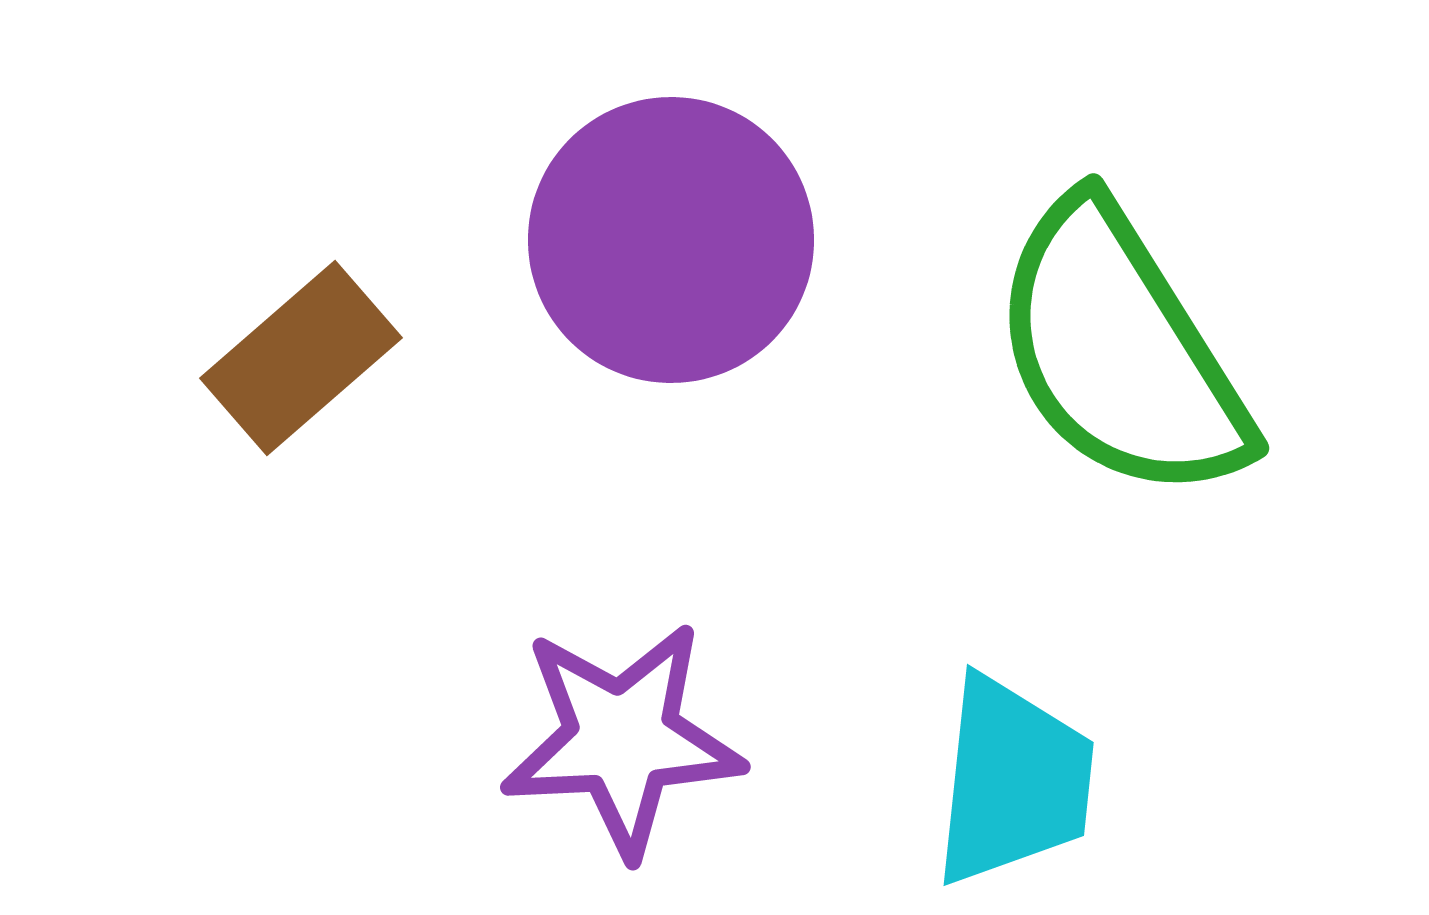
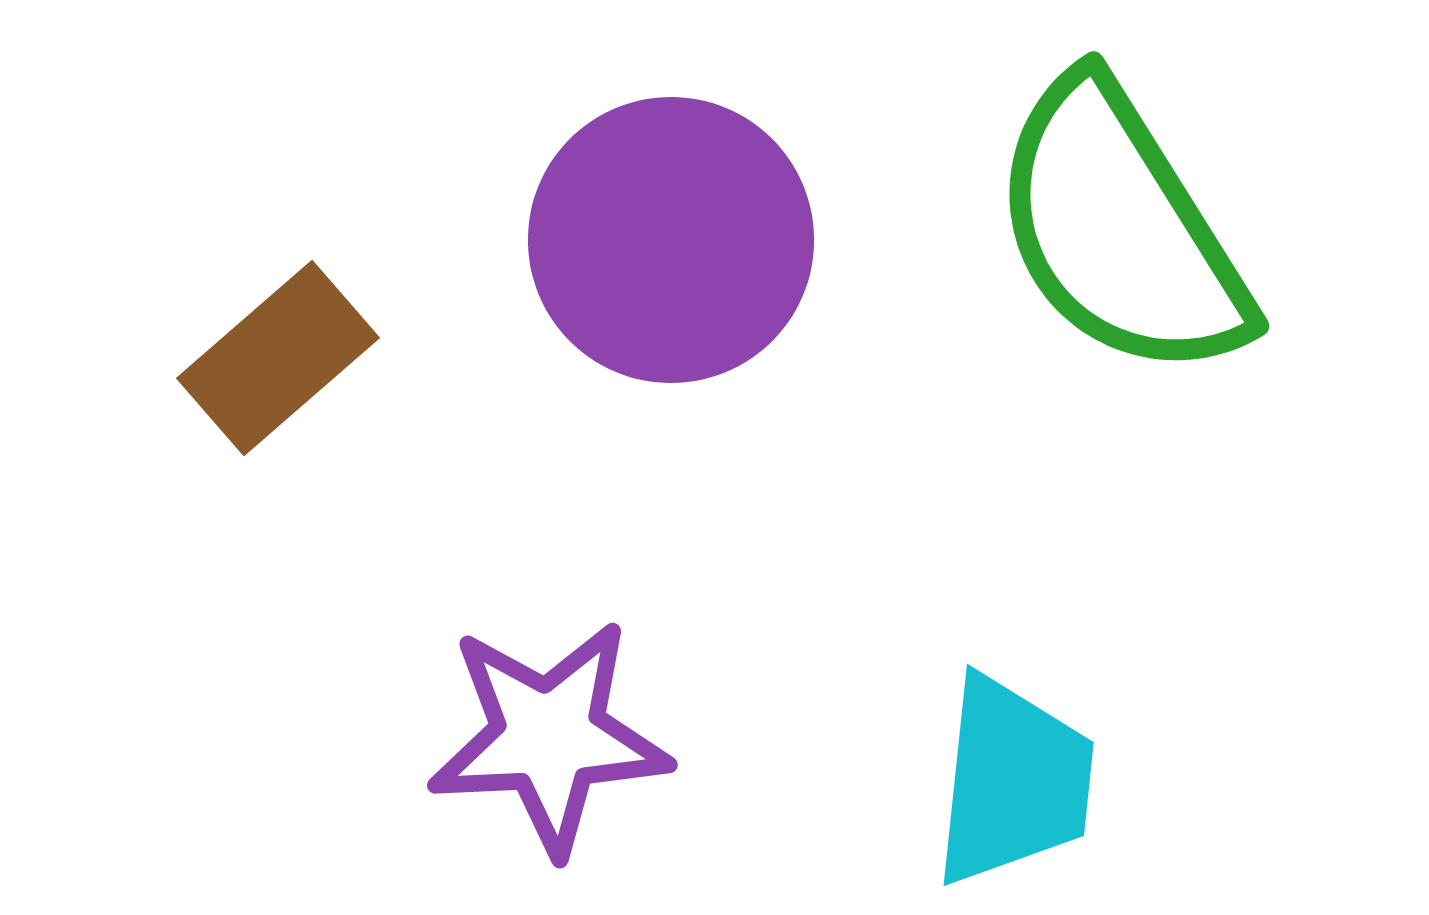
green semicircle: moved 122 px up
brown rectangle: moved 23 px left
purple star: moved 73 px left, 2 px up
